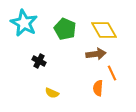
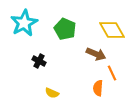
cyan star: rotated 16 degrees clockwise
yellow diamond: moved 8 px right
brown arrow: rotated 30 degrees clockwise
